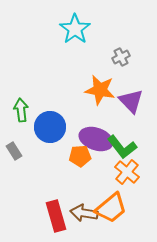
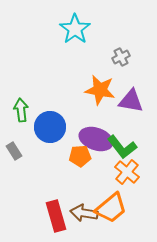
purple triangle: rotated 36 degrees counterclockwise
